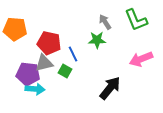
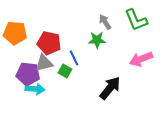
orange pentagon: moved 4 px down
blue line: moved 1 px right, 4 px down
